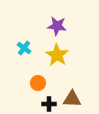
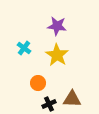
black cross: rotated 24 degrees counterclockwise
